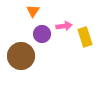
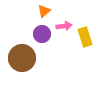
orange triangle: moved 11 px right; rotated 16 degrees clockwise
brown circle: moved 1 px right, 2 px down
